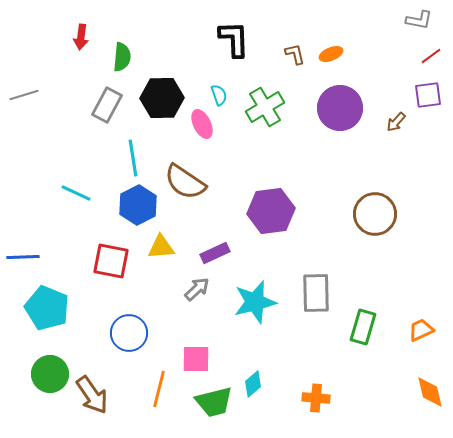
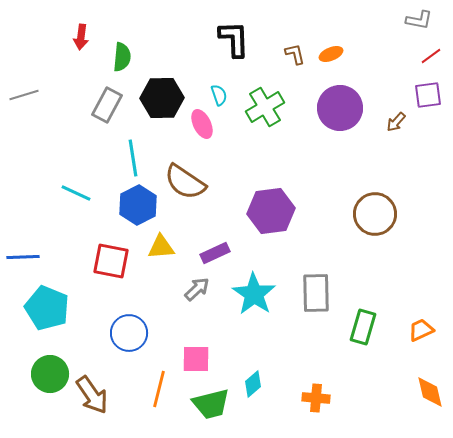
cyan star at (255, 302): moved 1 px left, 8 px up; rotated 24 degrees counterclockwise
green trapezoid at (214, 402): moved 3 px left, 2 px down
